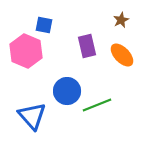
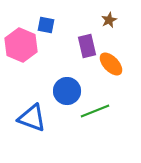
brown star: moved 12 px left
blue square: moved 2 px right
pink hexagon: moved 5 px left, 6 px up
orange ellipse: moved 11 px left, 9 px down
green line: moved 2 px left, 6 px down
blue triangle: moved 2 px down; rotated 28 degrees counterclockwise
